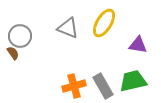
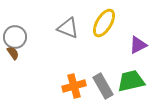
gray circle: moved 5 px left, 1 px down
purple triangle: rotated 36 degrees counterclockwise
green trapezoid: moved 2 px left
